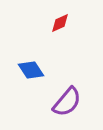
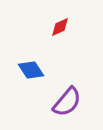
red diamond: moved 4 px down
